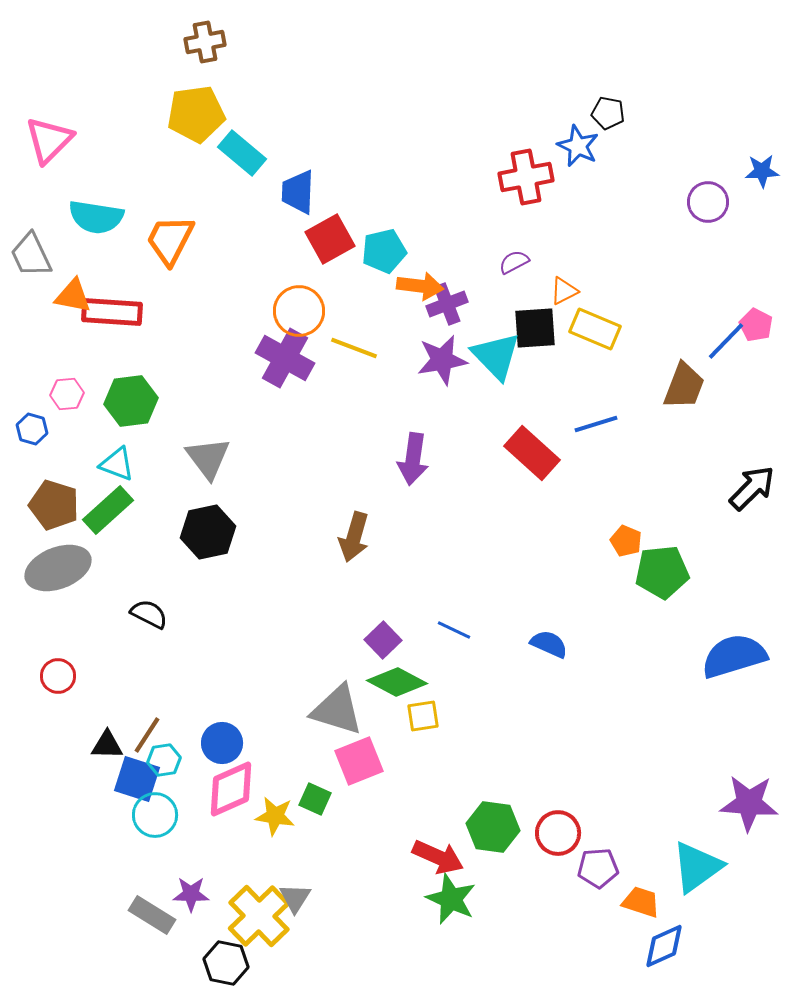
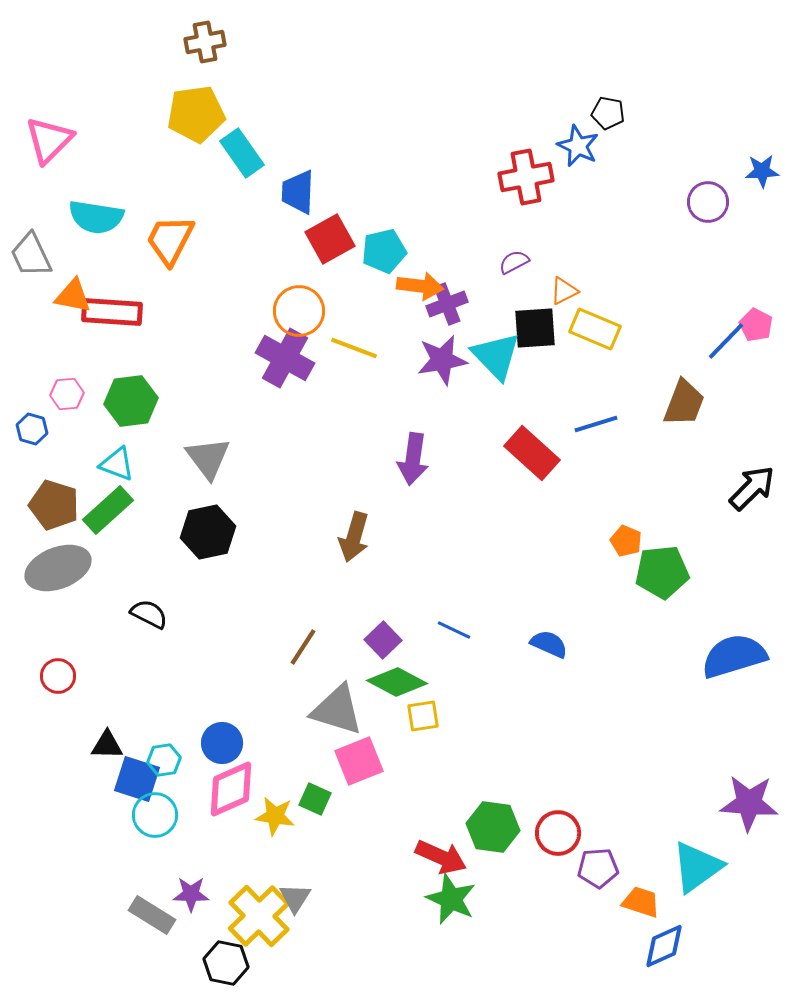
cyan rectangle at (242, 153): rotated 15 degrees clockwise
brown trapezoid at (684, 386): moved 17 px down
brown line at (147, 735): moved 156 px right, 88 px up
red arrow at (438, 857): moved 3 px right
